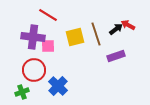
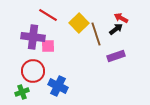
red arrow: moved 7 px left, 7 px up
yellow square: moved 4 px right, 14 px up; rotated 30 degrees counterclockwise
red circle: moved 1 px left, 1 px down
blue cross: rotated 18 degrees counterclockwise
